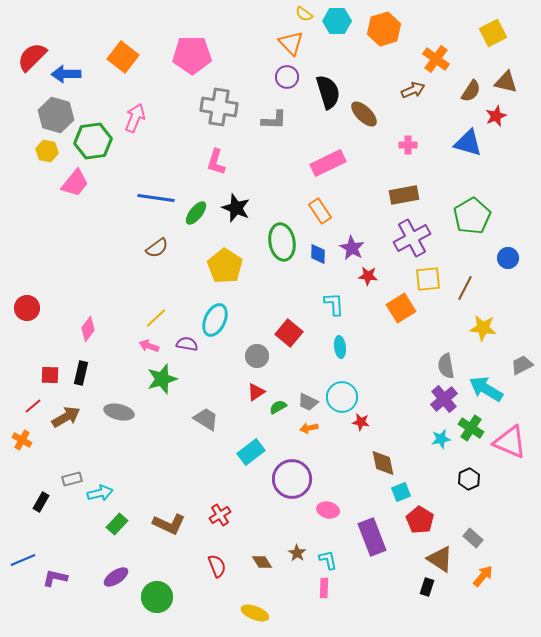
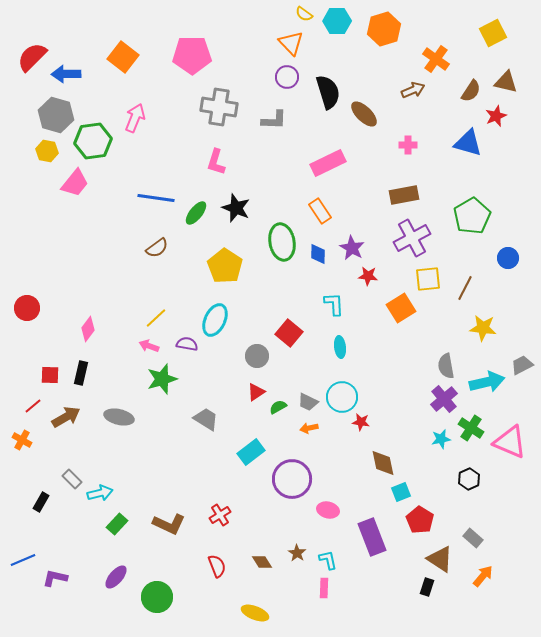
cyan arrow at (486, 389): moved 1 px right, 7 px up; rotated 136 degrees clockwise
gray ellipse at (119, 412): moved 5 px down
gray rectangle at (72, 479): rotated 60 degrees clockwise
purple ellipse at (116, 577): rotated 15 degrees counterclockwise
